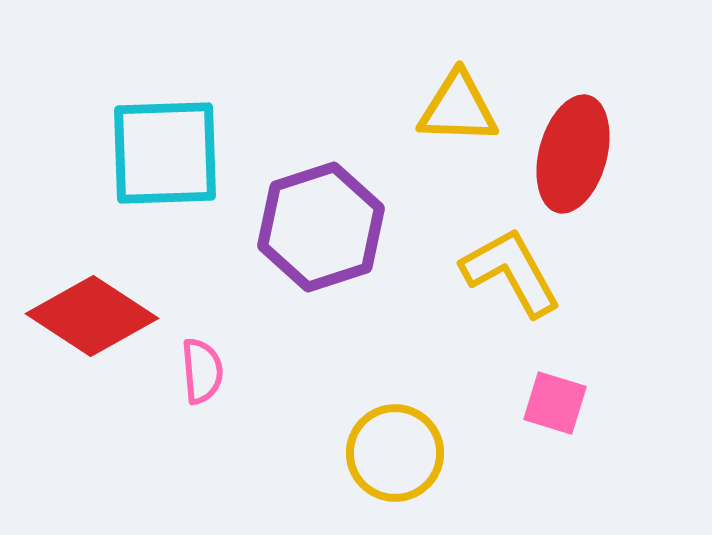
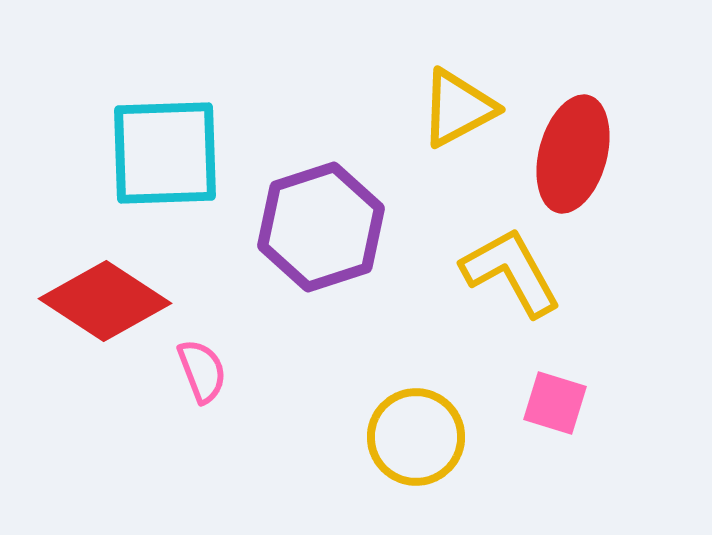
yellow triangle: rotated 30 degrees counterclockwise
red diamond: moved 13 px right, 15 px up
pink semicircle: rotated 16 degrees counterclockwise
yellow circle: moved 21 px right, 16 px up
